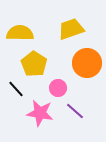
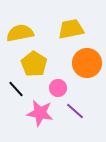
yellow trapezoid: rotated 8 degrees clockwise
yellow semicircle: rotated 12 degrees counterclockwise
